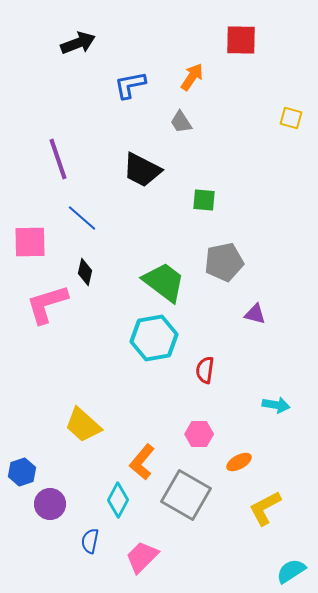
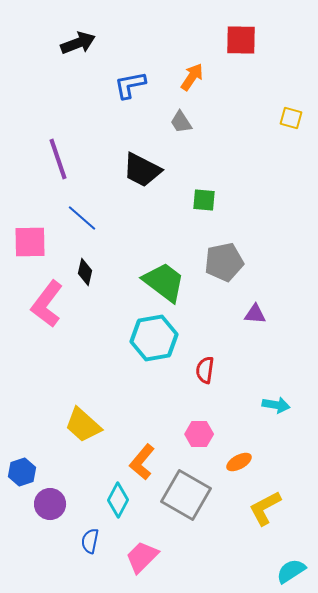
pink L-shape: rotated 36 degrees counterclockwise
purple triangle: rotated 10 degrees counterclockwise
